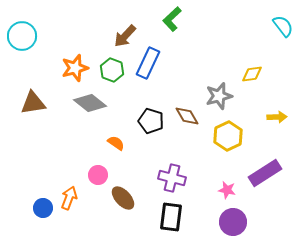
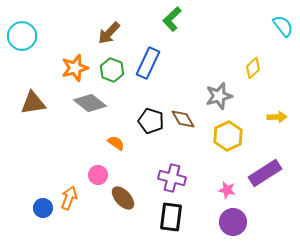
brown arrow: moved 16 px left, 3 px up
yellow diamond: moved 1 px right, 6 px up; rotated 35 degrees counterclockwise
brown diamond: moved 4 px left, 3 px down
